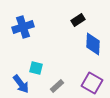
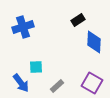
blue diamond: moved 1 px right, 2 px up
cyan square: moved 1 px up; rotated 16 degrees counterclockwise
blue arrow: moved 1 px up
